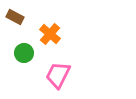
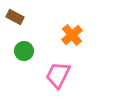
orange cross: moved 22 px right, 1 px down; rotated 10 degrees clockwise
green circle: moved 2 px up
